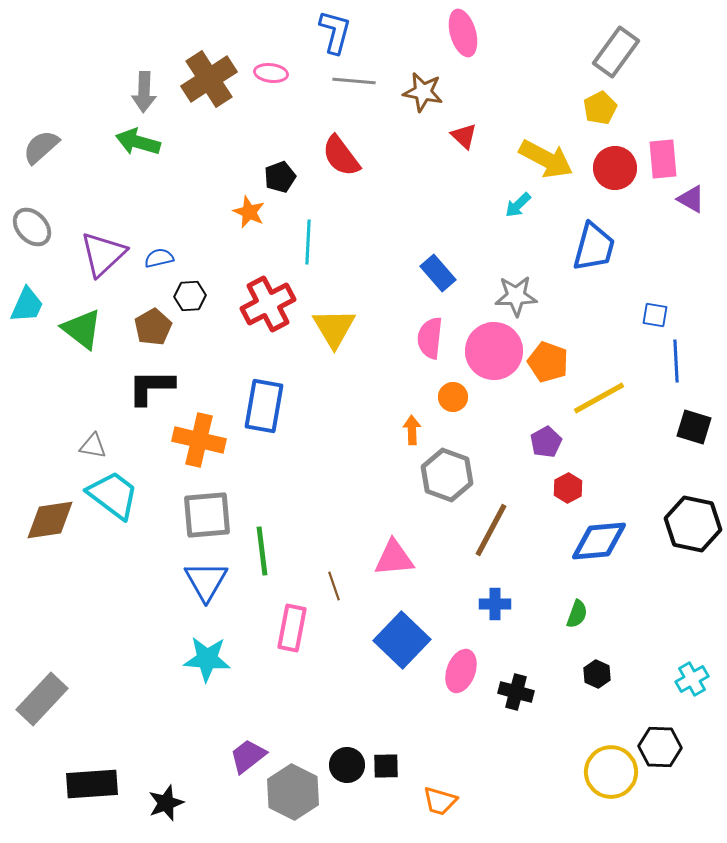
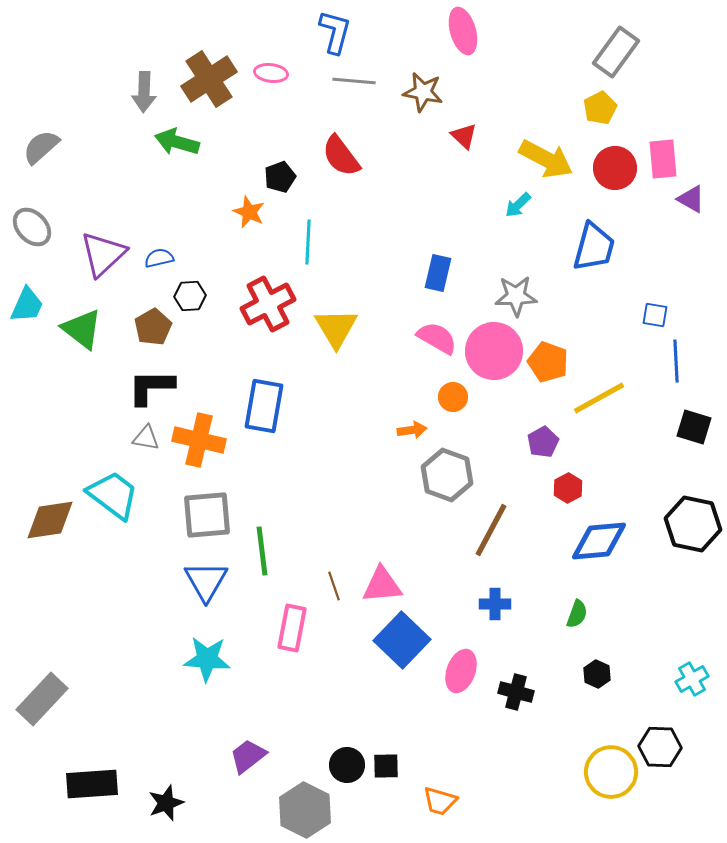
pink ellipse at (463, 33): moved 2 px up
green arrow at (138, 142): moved 39 px right
blue rectangle at (438, 273): rotated 54 degrees clockwise
yellow triangle at (334, 328): moved 2 px right
pink semicircle at (430, 338): moved 7 px right; rotated 114 degrees clockwise
orange arrow at (412, 430): rotated 84 degrees clockwise
purple pentagon at (546, 442): moved 3 px left
gray triangle at (93, 446): moved 53 px right, 8 px up
pink triangle at (394, 558): moved 12 px left, 27 px down
gray hexagon at (293, 792): moved 12 px right, 18 px down
